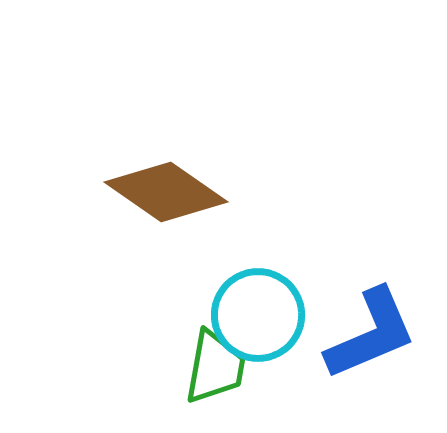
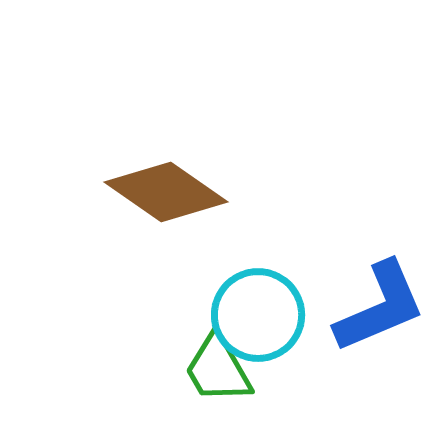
blue L-shape: moved 9 px right, 27 px up
green trapezoid: moved 3 px right, 2 px down; rotated 140 degrees clockwise
